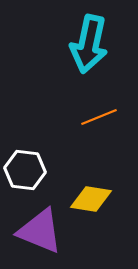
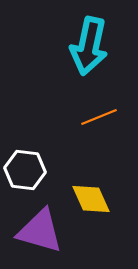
cyan arrow: moved 2 px down
yellow diamond: rotated 57 degrees clockwise
purple triangle: rotated 6 degrees counterclockwise
